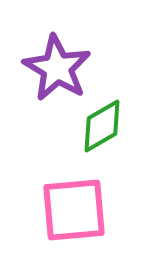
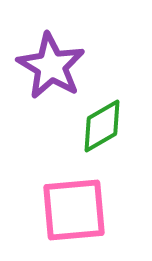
purple star: moved 6 px left, 2 px up
